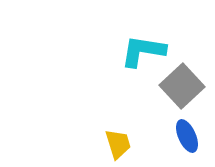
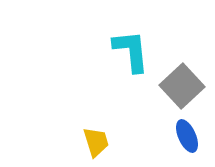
cyan L-shape: moved 12 px left; rotated 75 degrees clockwise
yellow trapezoid: moved 22 px left, 2 px up
